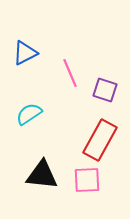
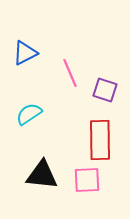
red rectangle: rotated 30 degrees counterclockwise
